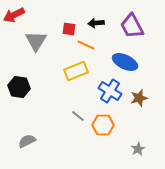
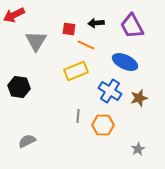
gray line: rotated 56 degrees clockwise
